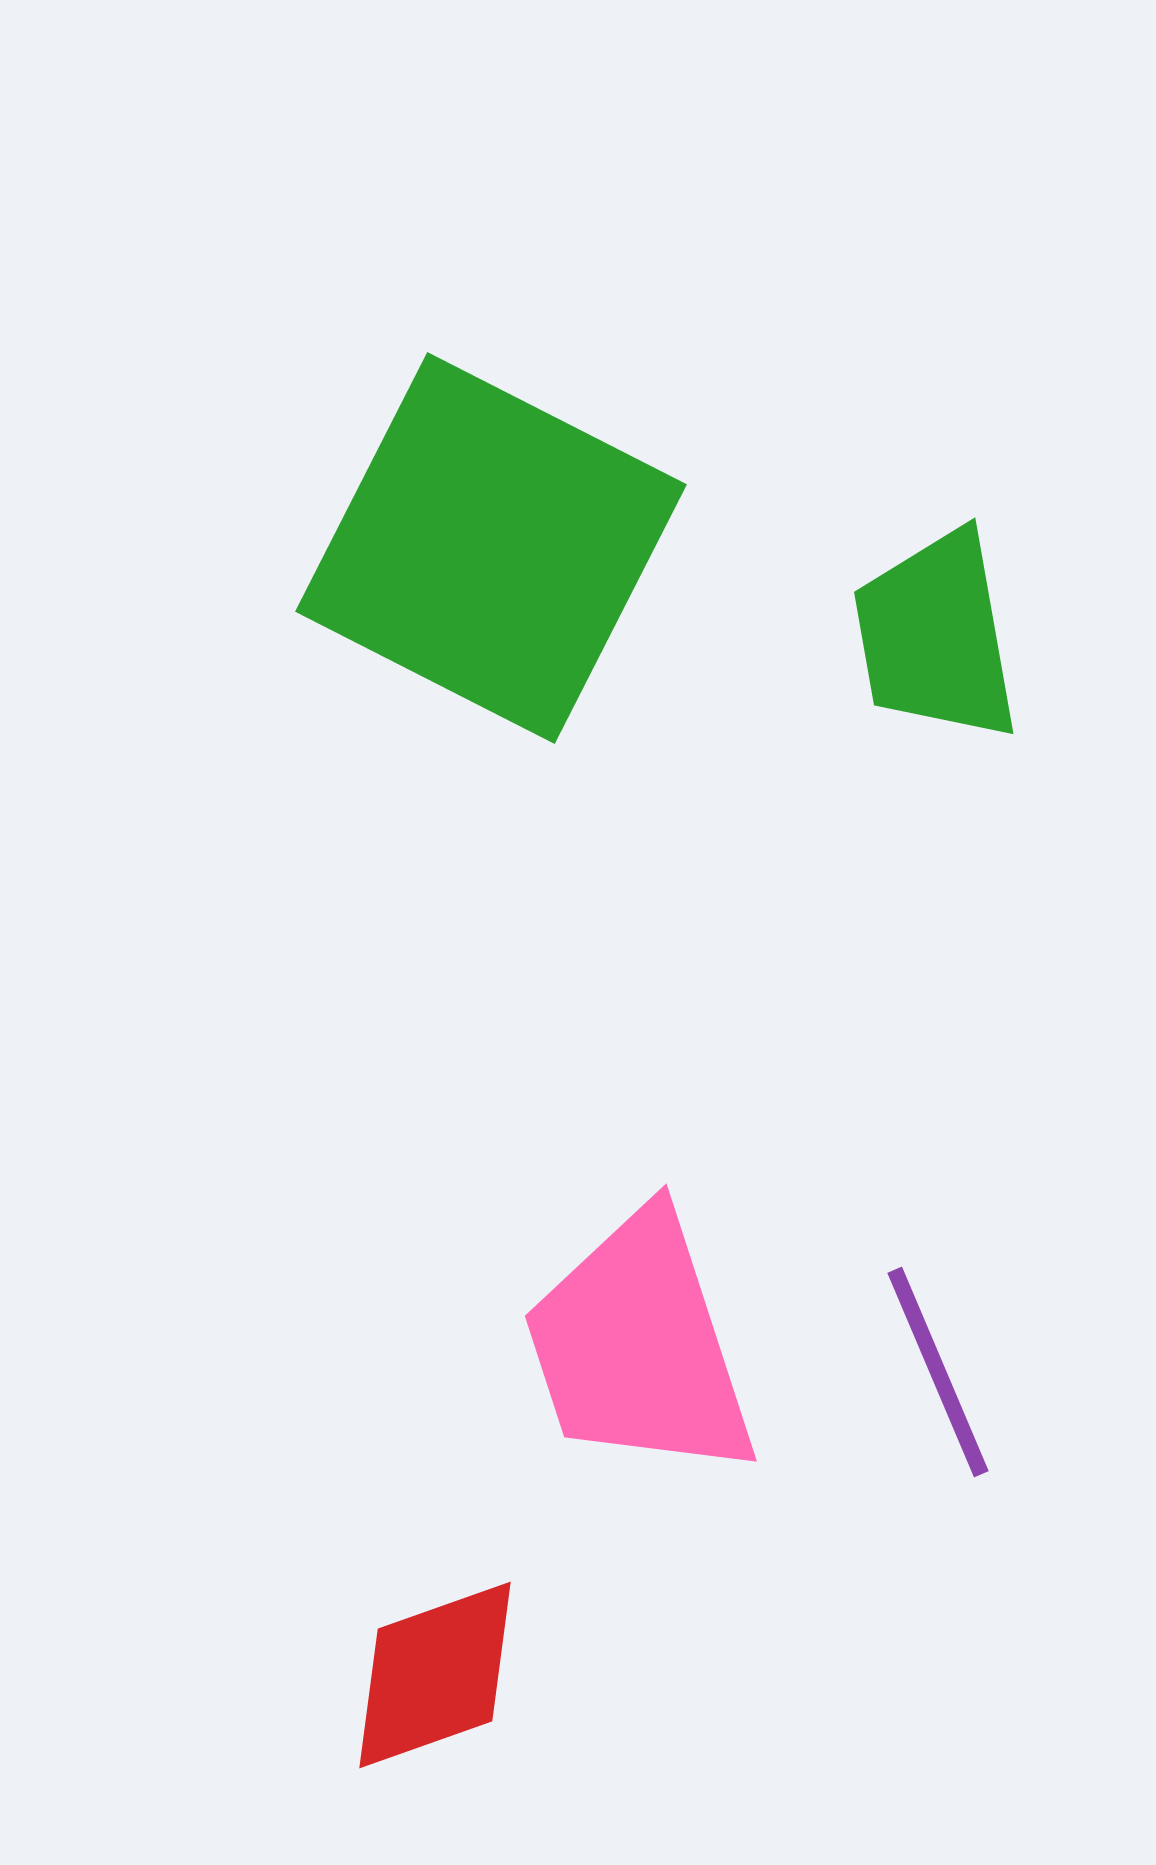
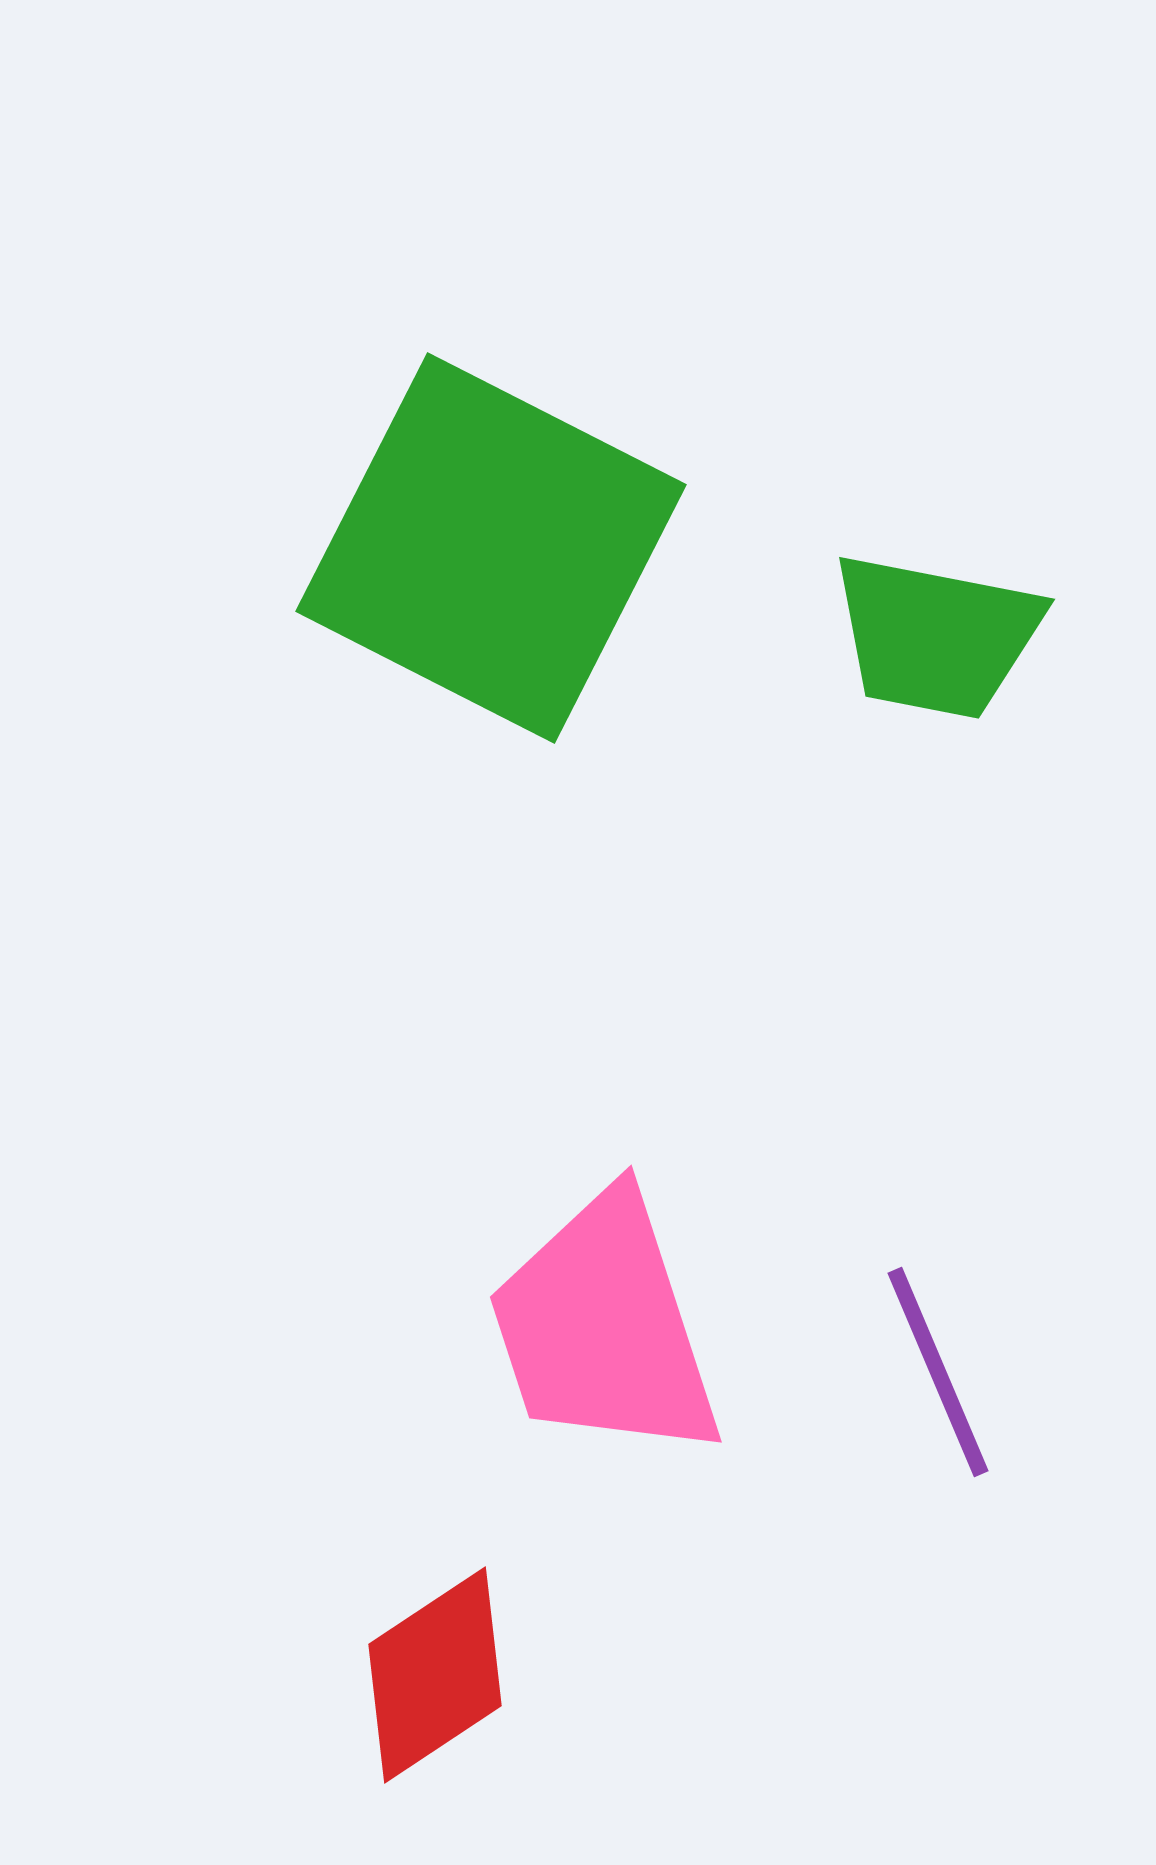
green trapezoid: rotated 69 degrees counterclockwise
pink trapezoid: moved 35 px left, 19 px up
red diamond: rotated 14 degrees counterclockwise
